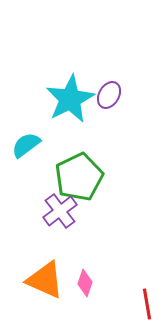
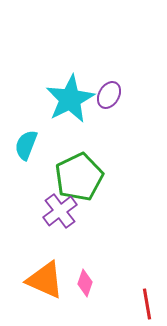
cyan semicircle: rotated 32 degrees counterclockwise
